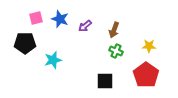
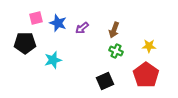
blue star: moved 2 px left, 4 px down
purple arrow: moved 3 px left, 2 px down
black square: rotated 24 degrees counterclockwise
